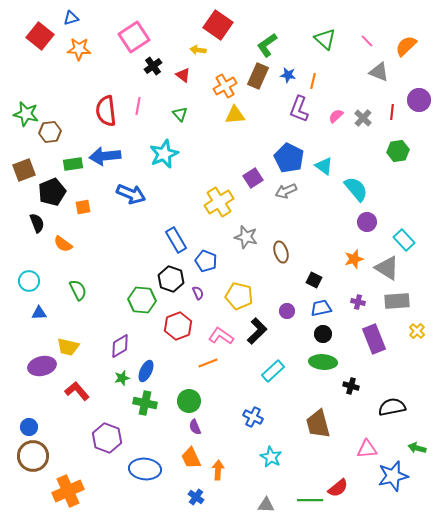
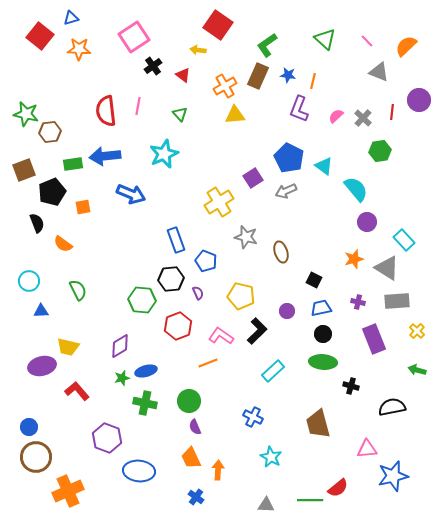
green hexagon at (398, 151): moved 18 px left
blue rectangle at (176, 240): rotated 10 degrees clockwise
black hexagon at (171, 279): rotated 25 degrees counterclockwise
yellow pentagon at (239, 296): moved 2 px right
blue triangle at (39, 313): moved 2 px right, 2 px up
blue ellipse at (146, 371): rotated 50 degrees clockwise
green arrow at (417, 448): moved 78 px up
brown circle at (33, 456): moved 3 px right, 1 px down
blue ellipse at (145, 469): moved 6 px left, 2 px down
